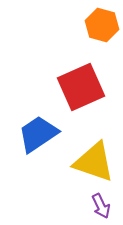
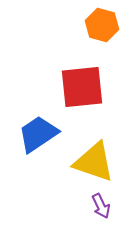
red square: moved 1 px right; rotated 18 degrees clockwise
